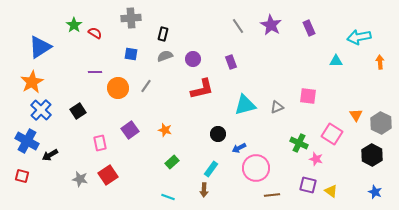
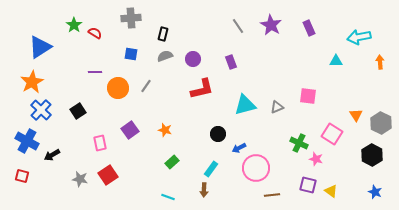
black arrow at (50, 155): moved 2 px right
